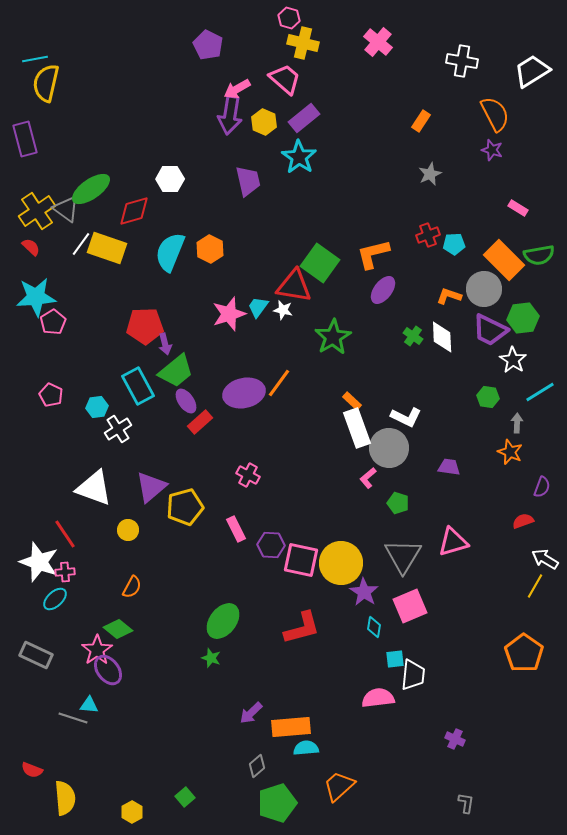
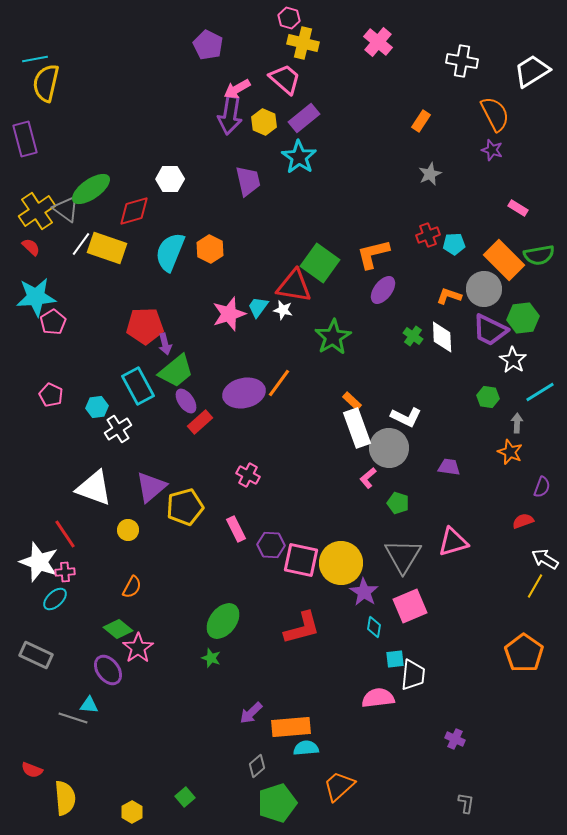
pink star at (97, 650): moved 41 px right, 2 px up
